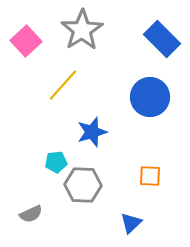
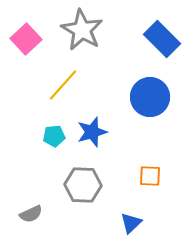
gray star: rotated 9 degrees counterclockwise
pink square: moved 2 px up
cyan pentagon: moved 2 px left, 26 px up
